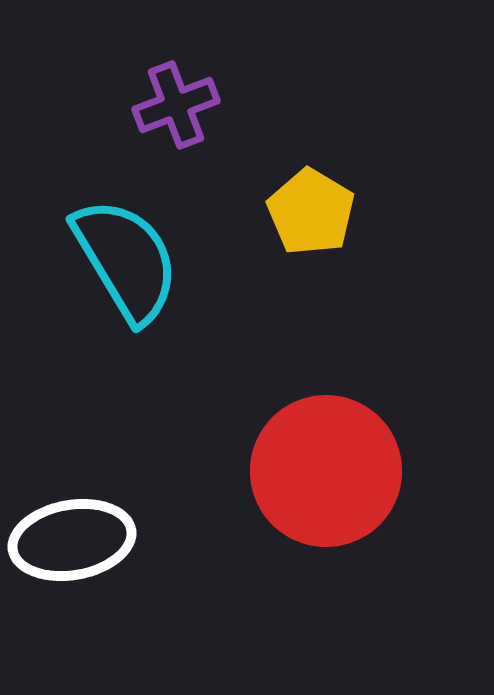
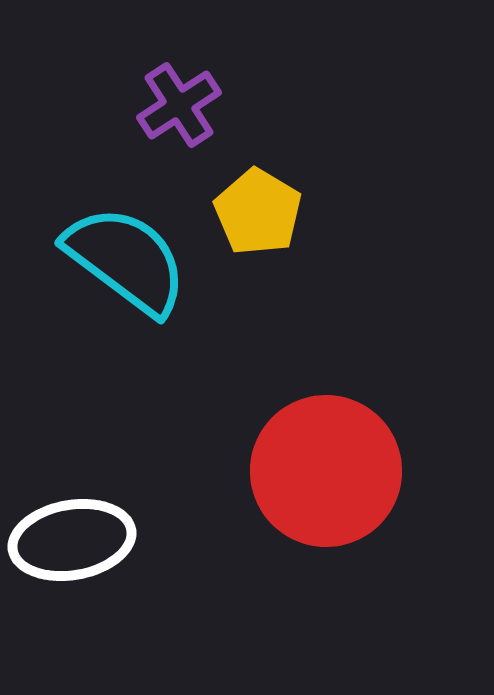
purple cross: moved 3 px right; rotated 12 degrees counterclockwise
yellow pentagon: moved 53 px left
cyan semicircle: rotated 22 degrees counterclockwise
